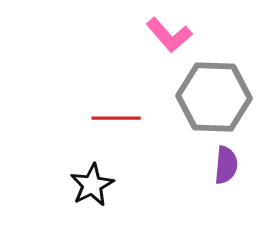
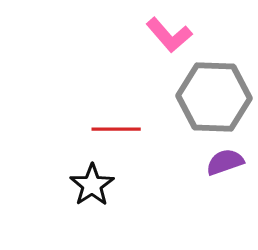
red line: moved 11 px down
purple semicircle: moved 1 px left, 3 px up; rotated 114 degrees counterclockwise
black star: rotated 6 degrees counterclockwise
